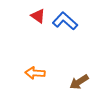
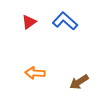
red triangle: moved 9 px left, 6 px down; rotated 49 degrees clockwise
